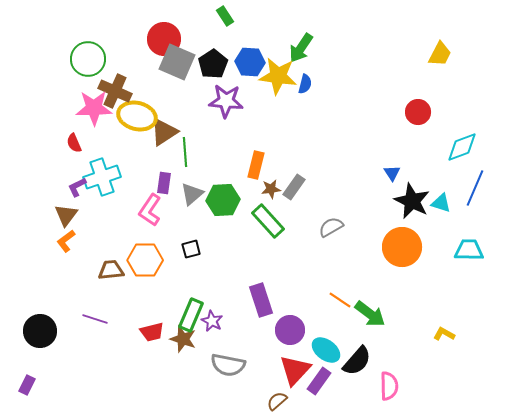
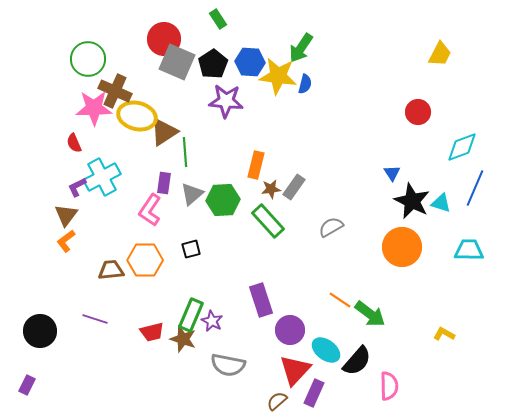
green rectangle at (225, 16): moved 7 px left, 3 px down
cyan cross at (102, 177): rotated 9 degrees counterclockwise
purple rectangle at (319, 381): moved 5 px left, 12 px down; rotated 12 degrees counterclockwise
